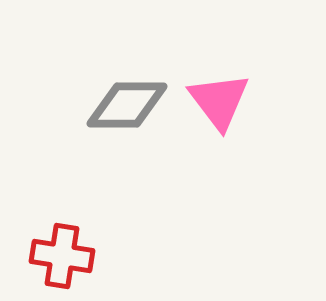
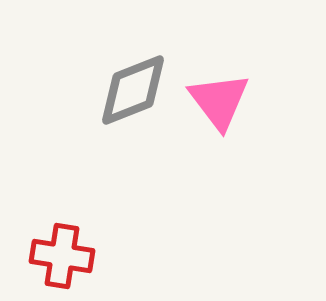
gray diamond: moved 6 px right, 15 px up; rotated 22 degrees counterclockwise
